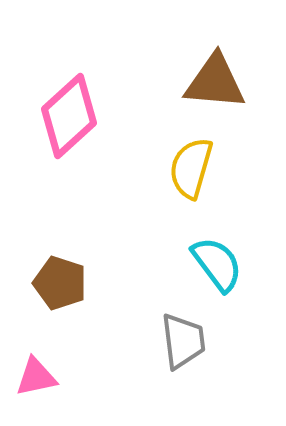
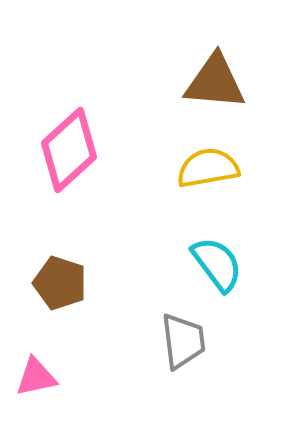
pink diamond: moved 34 px down
yellow semicircle: moved 17 px right; rotated 64 degrees clockwise
